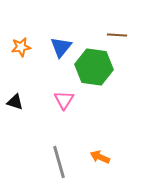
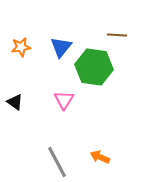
black triangle: rotated 18 degrees clockwise
gray line: moved 2 px left; rotated 12 degrees counterclockwise
